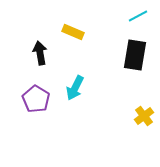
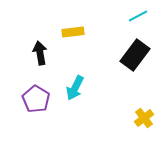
yellow rectangle: rotated 30 degrees counterclockwise
black rectangle: rotated 28 degrees clockwise
yellow cross: moved 2 px down
